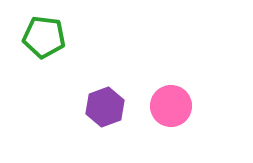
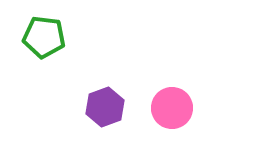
pink circle: moved 1 px right, 2 px down
